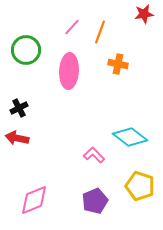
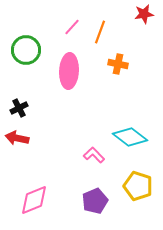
yellow pentagon: moved 2 px left
